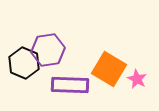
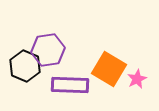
black hexagon: moved 1 px right, 3 px down
pink star: rotated 18 degrees clockwise
